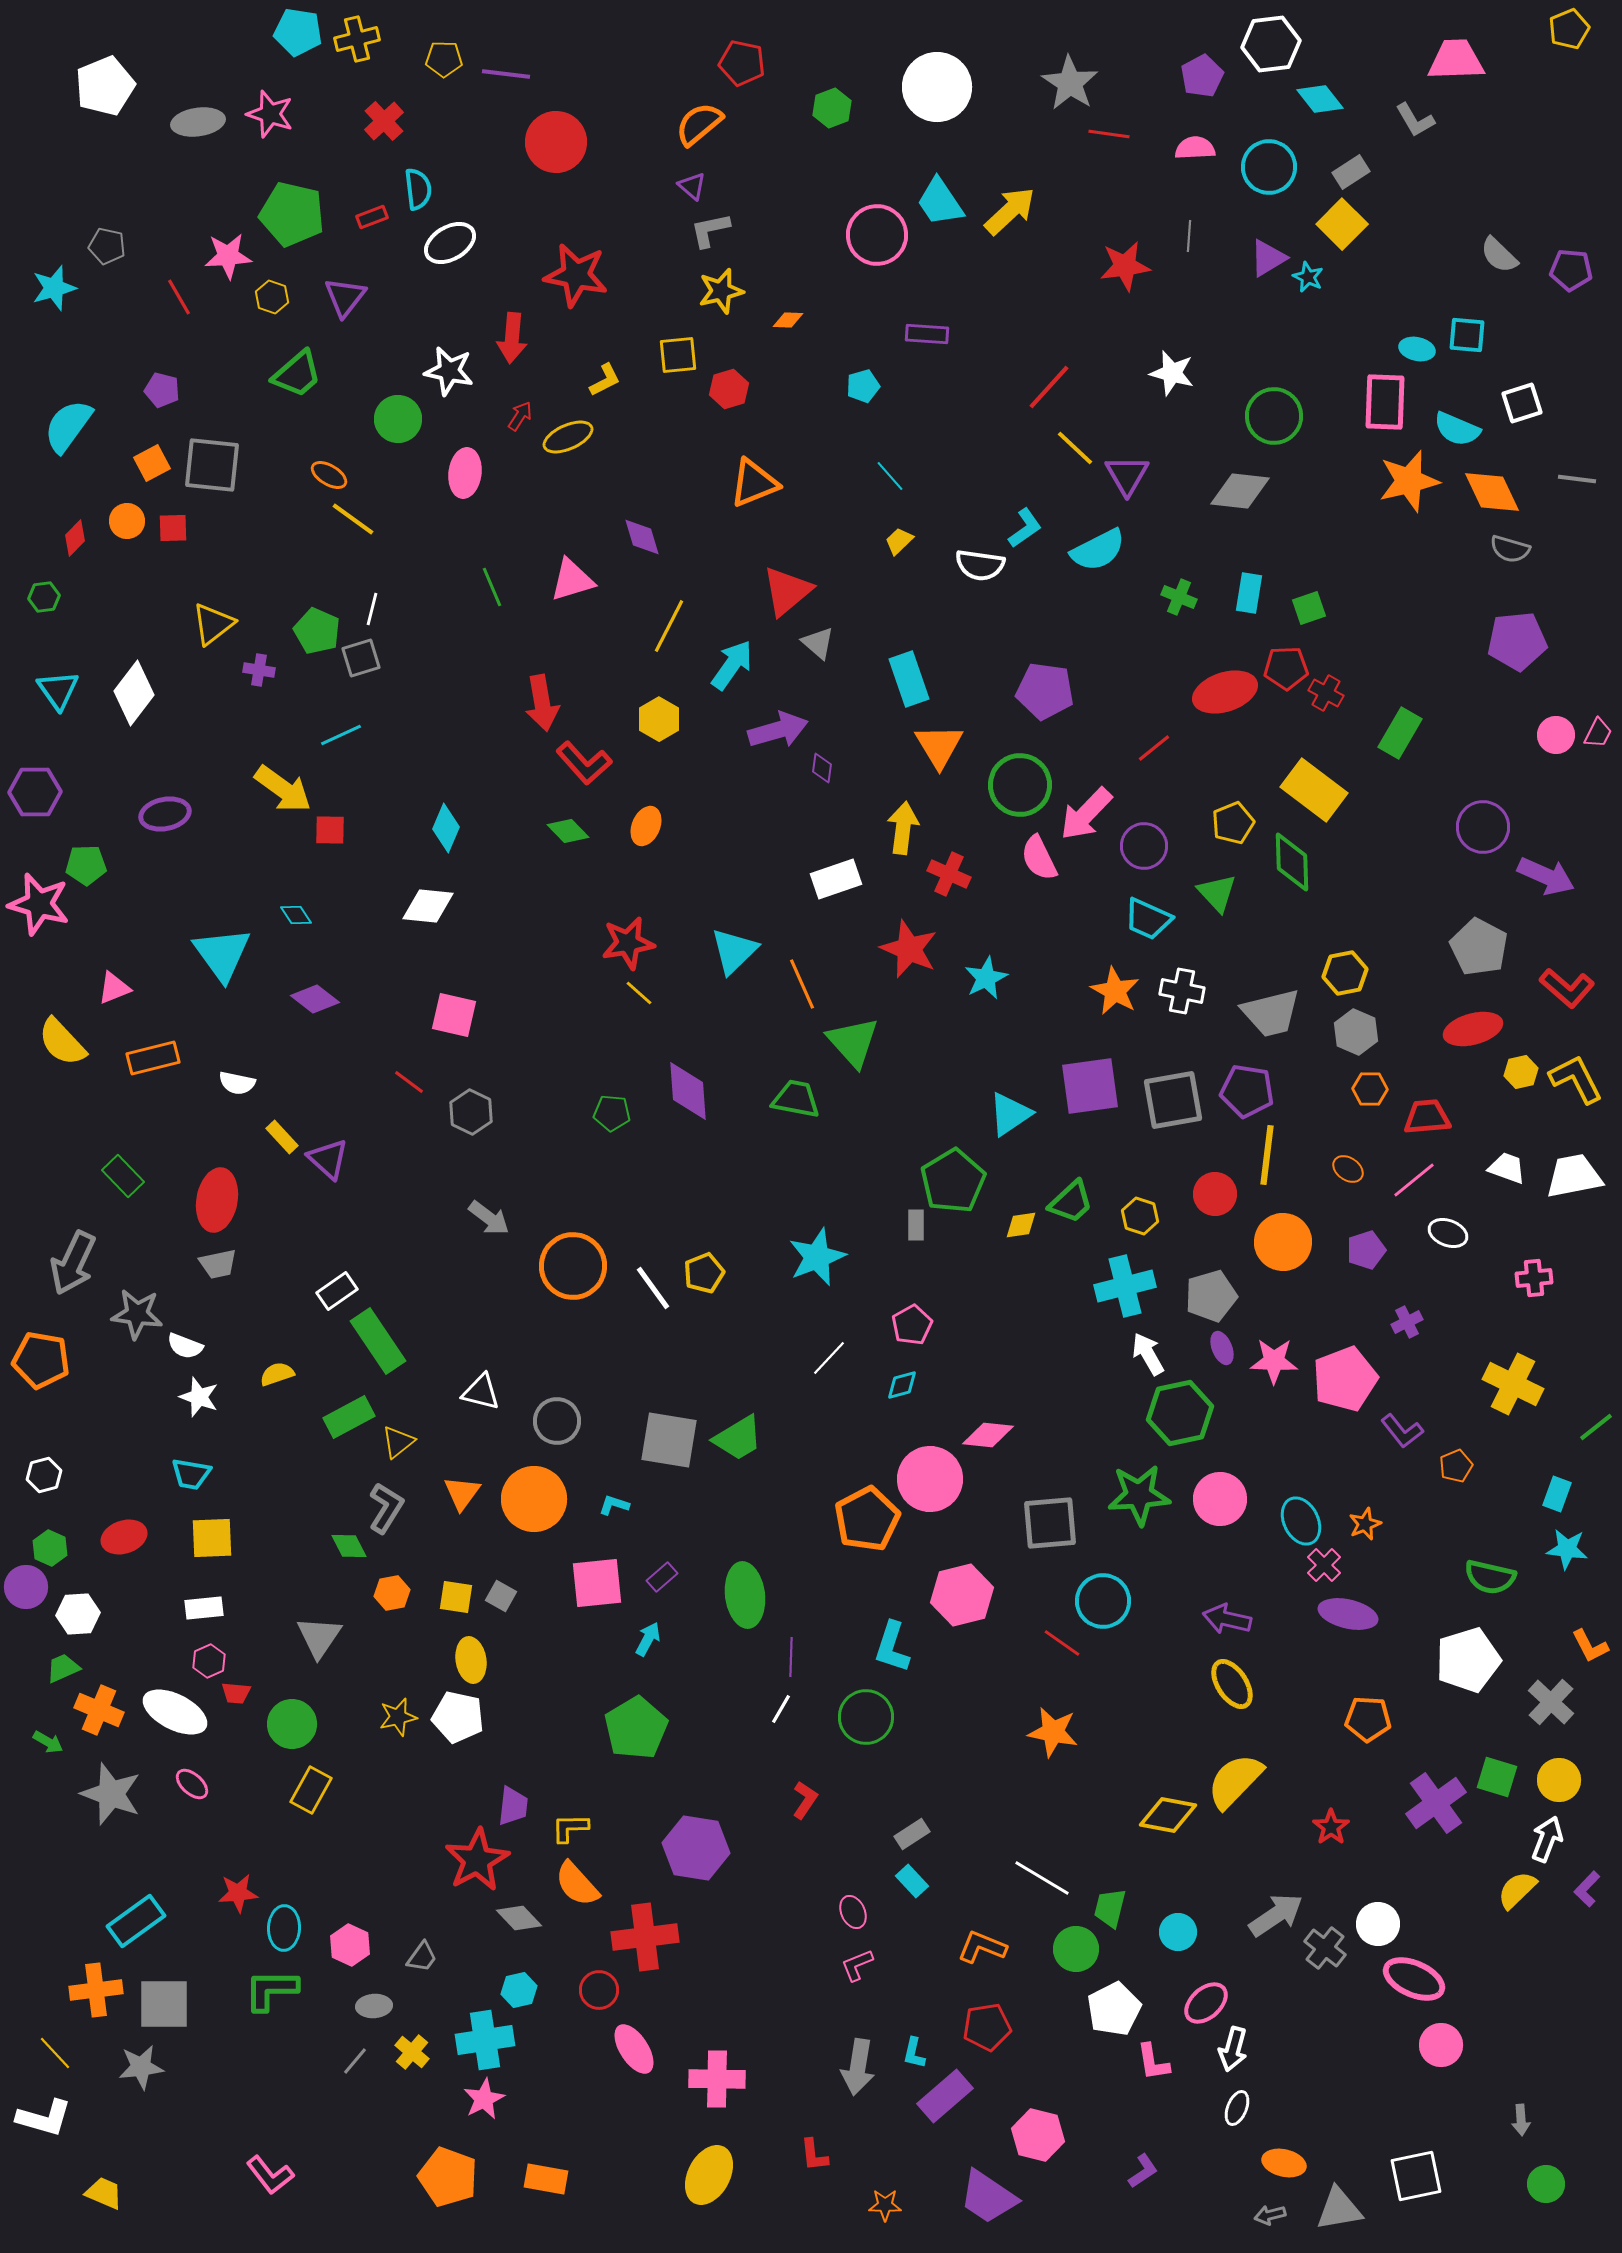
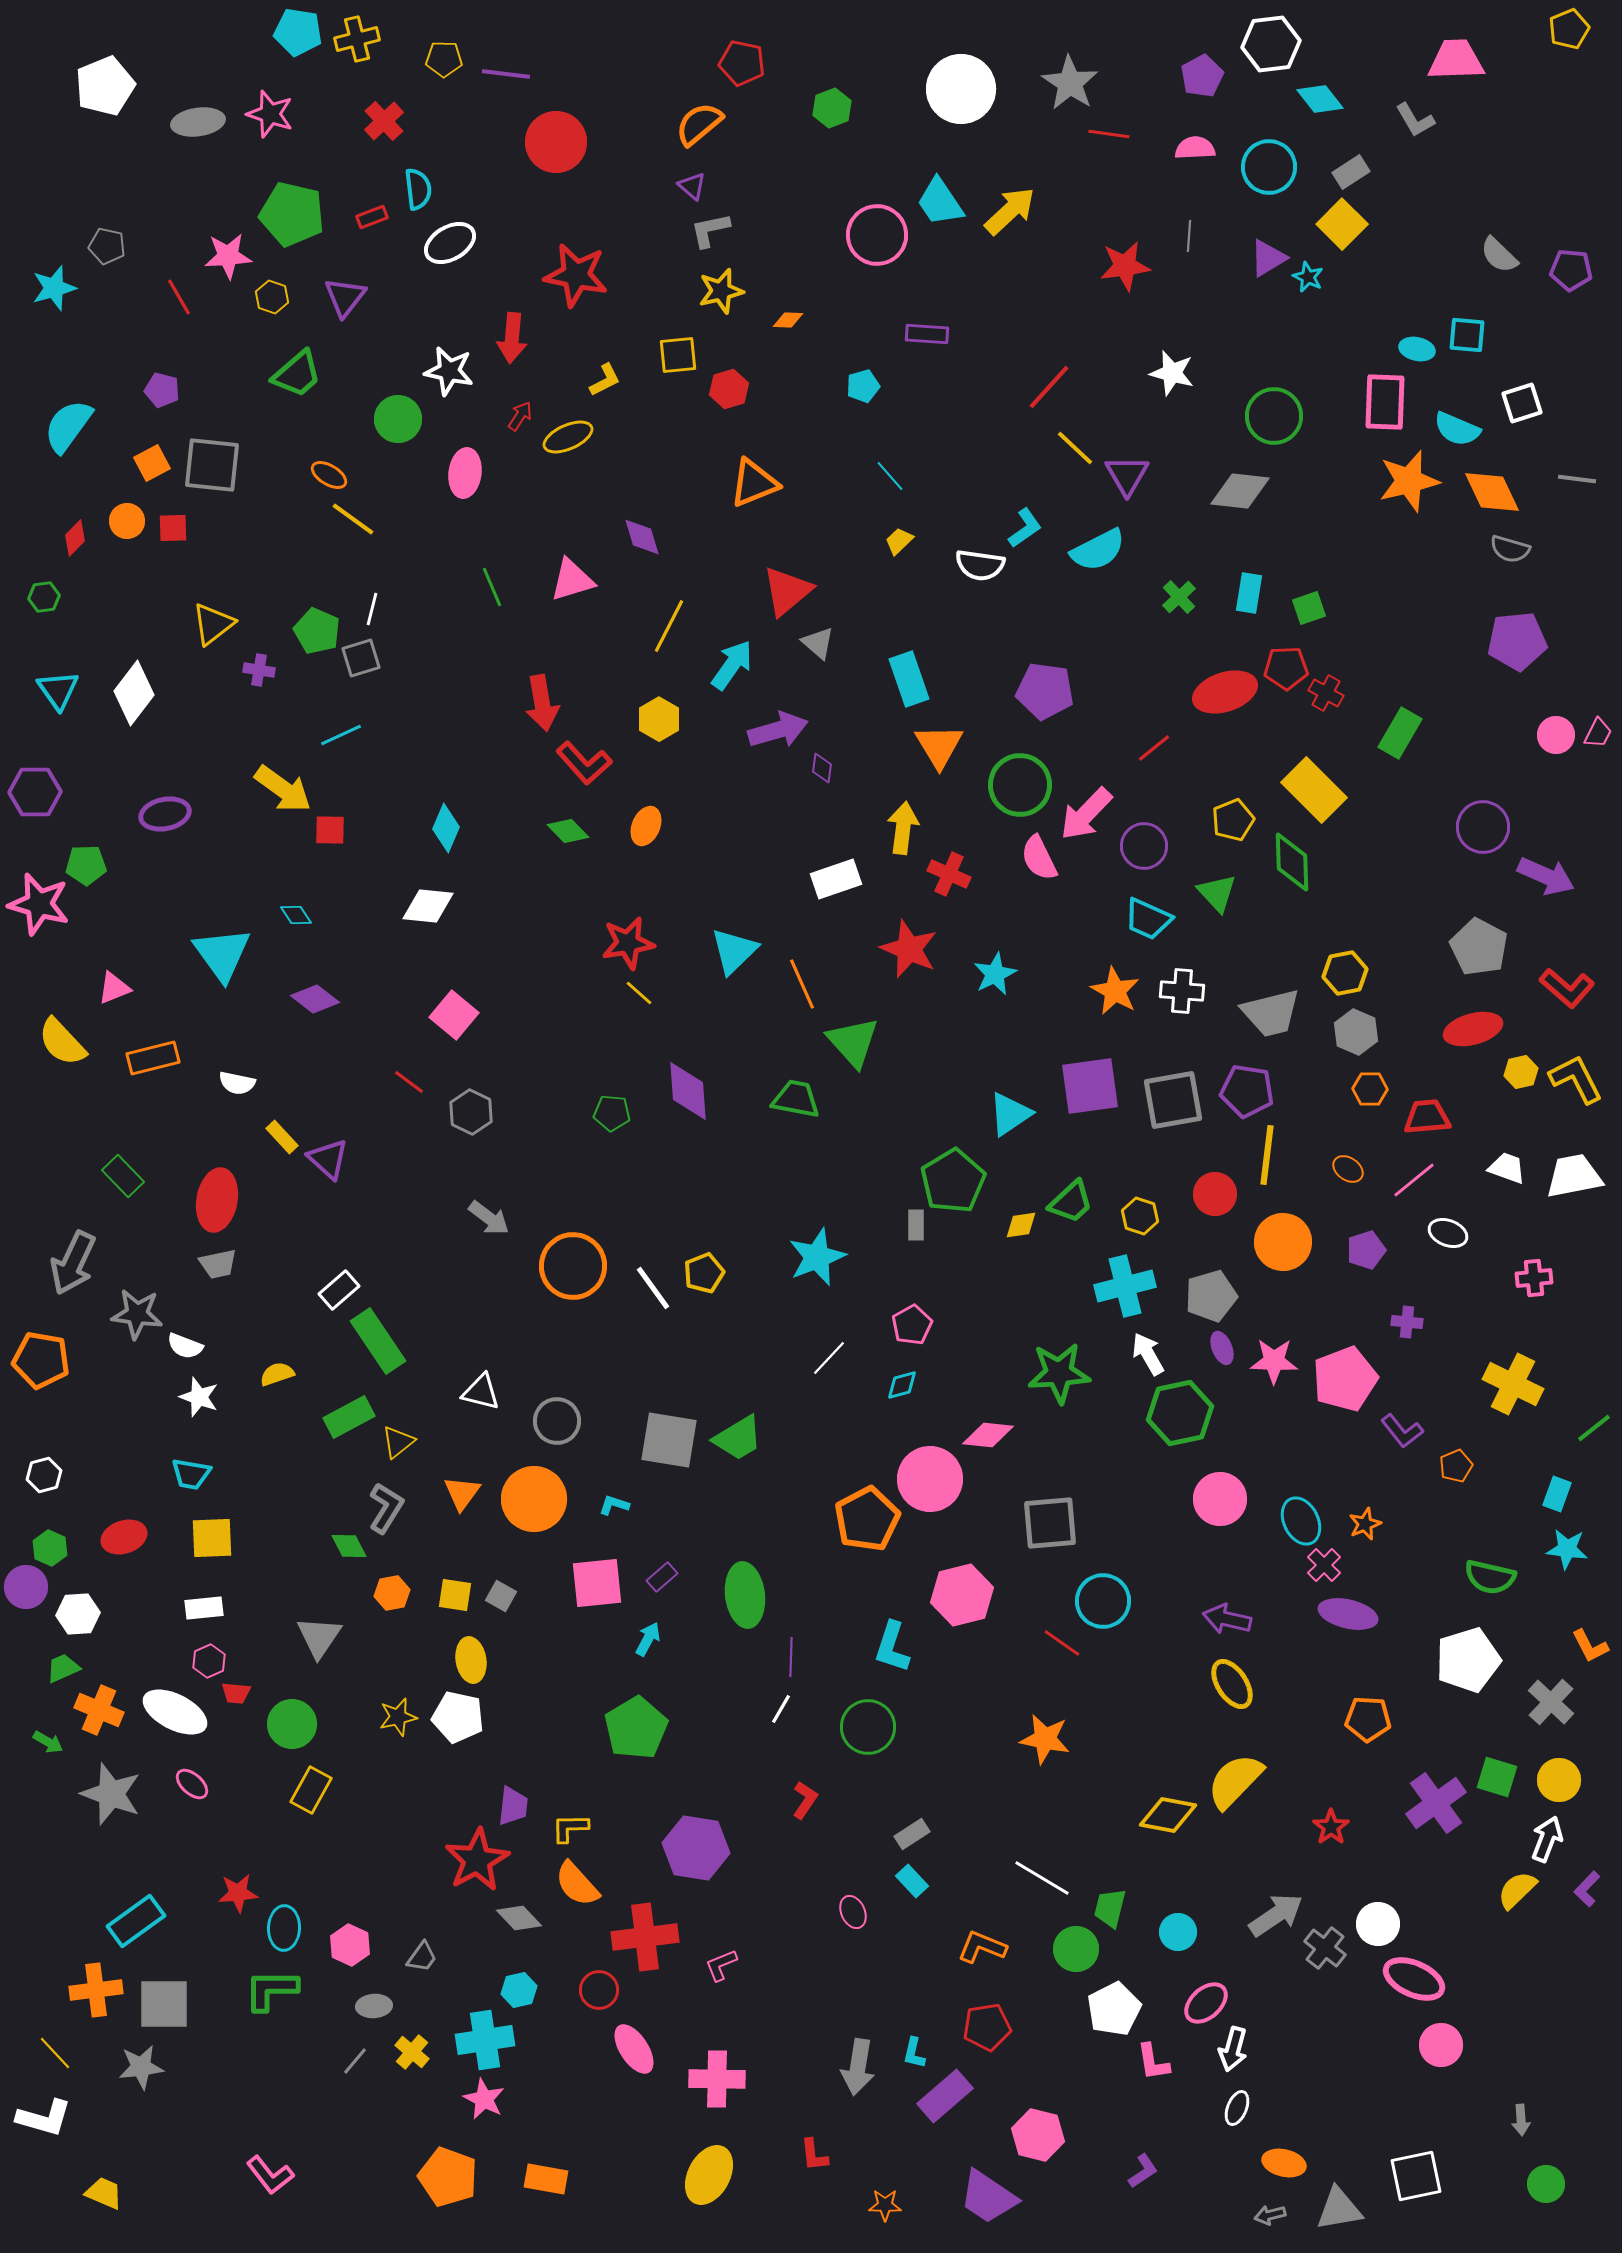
white circle at (937, 87): moved 24 px right, 2 px down
green cross at (1179, 597): rotated 24 degrees clockwise
yellow rectangle at (1314, 790): rotated 8 degrees clockwise
yellow pentagon at (1233, 823): moved 3 px up
cyan star at (986, 978): moved 9 px right, 4 px up
white cross at (1182, 991): rotated 6 degrees counterclockwise
pink square at (454, 1015): rotated 27 degrees clockwise
white rectangle at (337, 1291): moved 2 px right, 1 px up; rotated 6 degrees counterclockwise
purple cross at (1407, 1322): rotated 32 degrees clockwise
green line at (1596, 1427): moved 2 px left, 1 px down
green star at (1139, 1495): moved 80 px left, 122 px up
yellow square at (456, 1597): moved 1 px left, 2 px up
green circle at (866, 1717): moved 2 px right, 10 px down
orange star at (1053, 1732): moved 8 px left, 7 px down
pink L-shape at (857, 1965): moved 136 px left
pink star at (484, 2099): rotated 18 degrees counterclockwise
